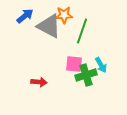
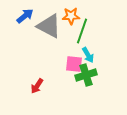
orange star: moved 7 px right, 1 px down
cyan arrow: moved 13 px left, 10 px up
red arrow: moved 2 px left, 4 px down; rotated 119 degrees clockwise
